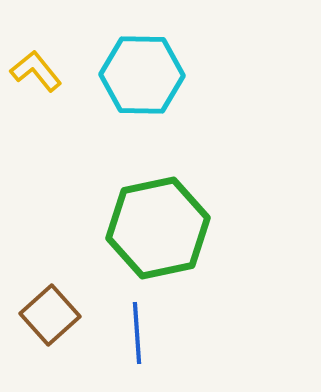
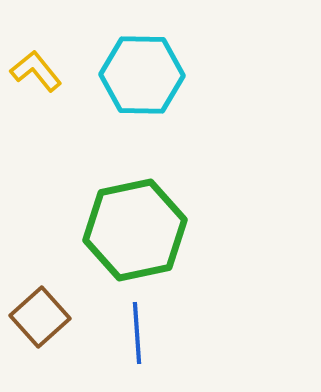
green hexagon: moved 23 px left, 2 px down
brown square: moved 10 px left, 2 px down
